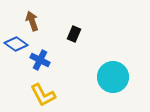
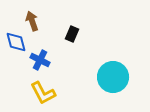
black rectangle: moved 2 px left
blue diamond: moved 2 px up; rotated 40 degrees clockwise
yellow L-shape: moved 2 px up
